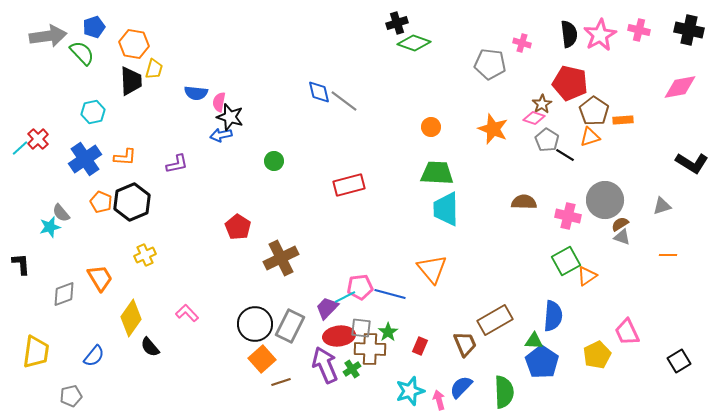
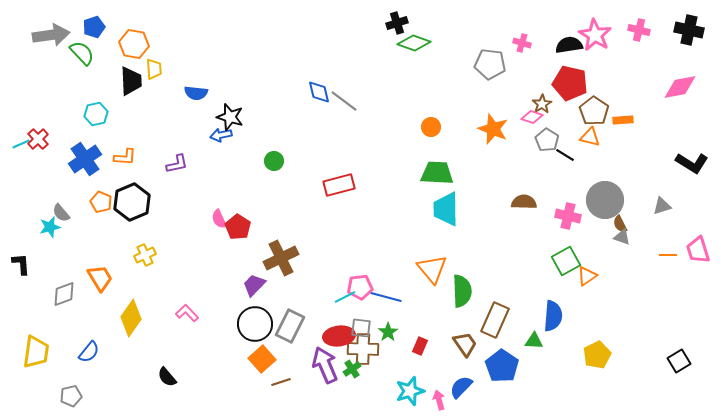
black semicircle at (569, 34): moved 11 px down; rotated 92 degrees counterclockwise
pink star at (600, 35): moved 5 px left; rotated 12 degrees counterclockwise
gray arrow at (48, 36): moved 3 px right, 1 px up
yellow trapezoid at (154, 69): rotated 20 degrees counterclockwise
pink semicircle at (219, 102): moved 117 px down; rotated 36 degrees counterclockwise
cyan hexagon at (93, 112): moved 3 px right, 2 px down
pink diamond at (534, 118): moved 2 px left, 1 px up
orange triangle at (590, 137): rotated 30 degrees clockwise
cyan line at (20, 148): moved 1 px right, 4 px up; rotated 18 degrees clockwise
red rectangle at (349, 185): moved 10 px left
brown semicircle at (620, 224): rotated 84 degrees counterclockwise
blue line at (390, 294): moved 4 px left, 3 px down
purple trapezoid at (327, 308): moved 73 px left, 23 px up
brown rectangle at (495, 320): rotated 36 degrees counterclockwise
pink trapezoid at (627, 332): moved 71 px right, 82 px up; rotated 8 degrees clockwise
brown trapezoid at (465, 344): rotated 12 degrees counterclockwise
black semicircle at (150, 347): moved 17 px right, 30 px down
brown cross at (370, 349): moved 7 px left
blue semicircle at (94, 356): moved 5 px left, 4 px up
blue pentagon at (542, 362): moved 40 px left, 4 px down
green semicircle at (504, 392): moved 42 px left, 101 px up
